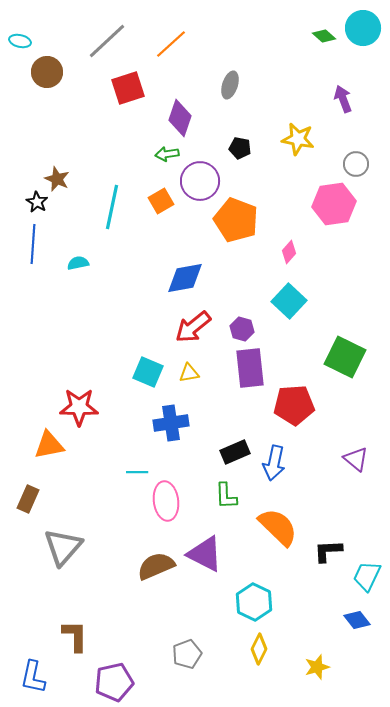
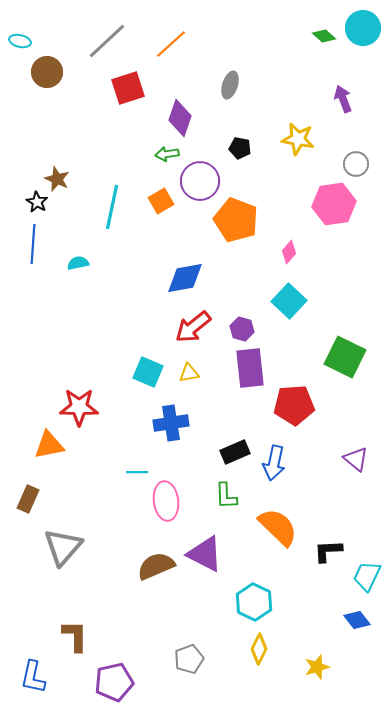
gray pentagon at (187, 654): moved 2 px right, 5 px down
